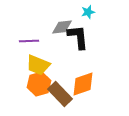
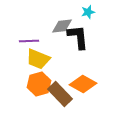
gray diamond: moved 1 px up
yellow trapezoid: moved 6 px up
orange diamond: rotated 48 degrees clockwise
